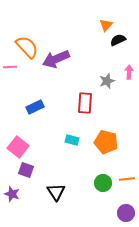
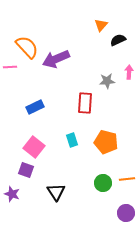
orange triangle: moved 5 px left
gray star: rotated 14 degrees clockwise
cyan rectangle: rotated 56 degrees clockwise
pink square: moved 16 px right
